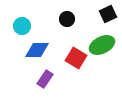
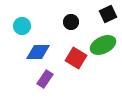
black circle: moved 4 px right, 3 px down
green ellipse: moved 1 px right
blue diamond: moved 1 px right, 2 px down
